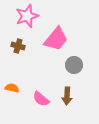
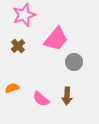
pink star: moved 3 px left, 1 px up
brown cross: rotated 32 degrees clockwise
gray circle: moved 3 px up
orange semicircle: rotated 32 degrees counterclockwise
